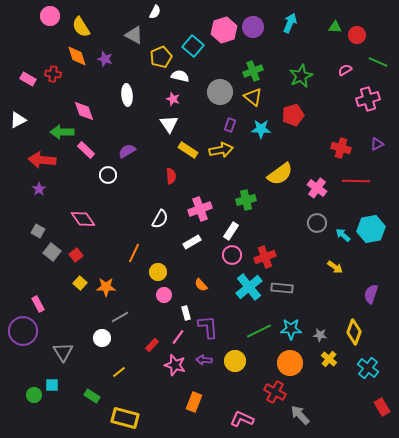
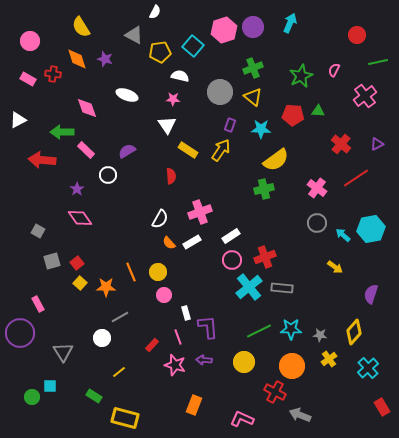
pink circle at (50, 16): moved 20 px left, 25 px down
green triangle at (335, 27): moved 17 px left, 84 px down
orange diamond at (77, 56): moved 3 px down
yellow pentagon at (161, 57): moved 1 px left, 5 px up; rotated 15 degrees clockwise
green line at (378, 62): rotated 36 degrees counterclockwise
pink semicircle at (345, 70): moved 11 px left; rotated 32 degrees counterclockwise
green cross at (253, 71): moved 3 px up
white ellipse at (127, 95): rotated 65 degrees counterclockwise
pink star at (173, 99): rotated 16 degrees counterclockwise
pink cross at (368, 99): moved 3 px left, 3 px up; rotated 20 degrees counterclockwise
pink diamond at (84, 111): moved 3 px right, 3 px up
red pentagon at (293, 115): rotated 20 degrees clockwise
white triangle at (169, 124): moved 2 px left, 1 px down
red cross at (341, 148): moved 4 px up; rotated 24 degrees clockwise
yellow arrow at (221, 150): rotated 45 degrees counterclockwise
yellow semicircle at (280, 174): moved 4 px left, 14 px up
red line at (356, 181): moved 3 px up; rotated 36 degrees counterclockwise
purple star at (39, 189): moved 38 px right
green cross at (246, 200): moved 18 px right, 11 px up
pink cross at (200, 209): moved 3 px down
pink diamond at (83, 219): moved 3 px left, 1 px up
white rectangle at (231, 231): moved 5 px down; rotated 24 degrees clockwise
gray square at (52, 252): moved 9 px down; rotated 36 degrees clockwise
orange line at (134, 253): moved 3 px left, 19 px down; rotated 48 degrees counterclockwise
red square at (76, 255): moved 1 px right, 8 px down
pink circle at (232, 255): moved 5 px down
orange semicircle at (201, 285): moved 32 px left, 42 px up
purple circle at (23, 331): moved 3 px left, 2 px down
yellow diamond at (354, 332): rotated 20 degrees clockwise
pink line at (178, 337): rotated 56 degrees counterclockwise
yellow cross at (329, 359): rotated 14 degrees clockwise
yellow circle at (235, 361): moved 9 px right, 1 px down
orange circle at (290, 363): moved 2 px right, 3 px down
cyan cross at (368, 368): rotated 10 degrees clockwise
cyan square at (52, 385): moved 2 px left, 1 px down
green circle at (34, 395): moved 2 px left, 2 px down
green rectangle at (92, 396): moved 2 px right
orange rectangle at (194, 402): moved 3 px down
gray arrow at (300, 415): rotated 25 degrees counterclockwise
